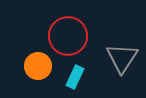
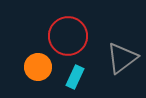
gray triangle: rotated 20 degrees clockwise
orange circle: moved 1 px down
